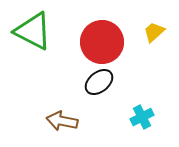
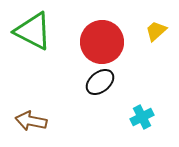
yellow trapezoid: moved 2 px right, 1 px up
black ellipse: moved 1 px right
brown arrow: moved 31 px left
